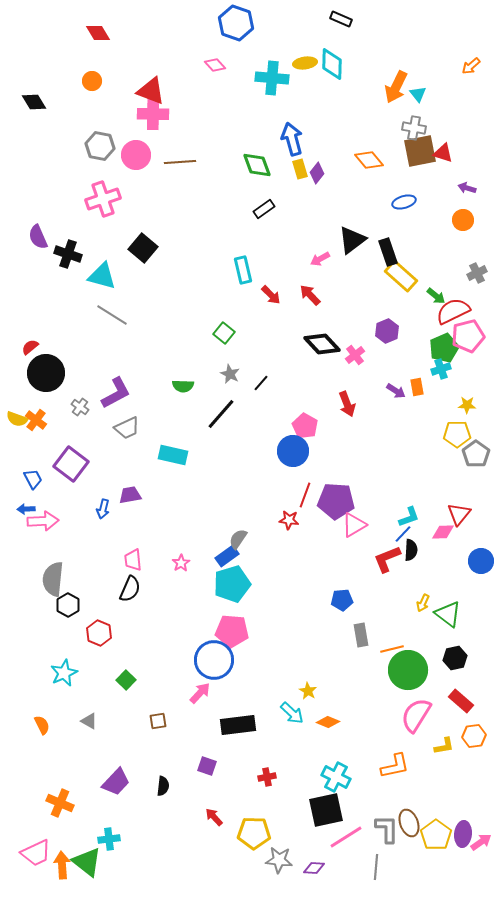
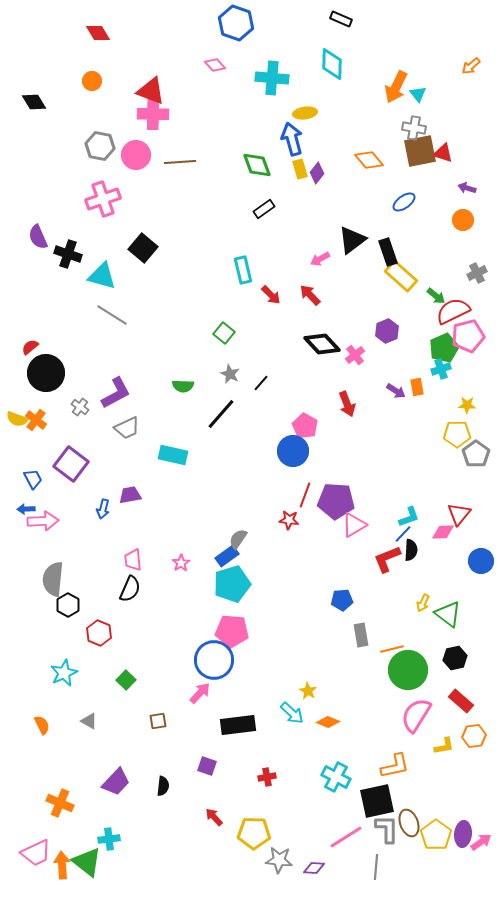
yellow ellipse at (305, 63): moved 50 px down
blue ellipse at (404, 202): rotated 20 degrees counterclockwise
black square at (326, 810): moved 51 px right, 9 px up
